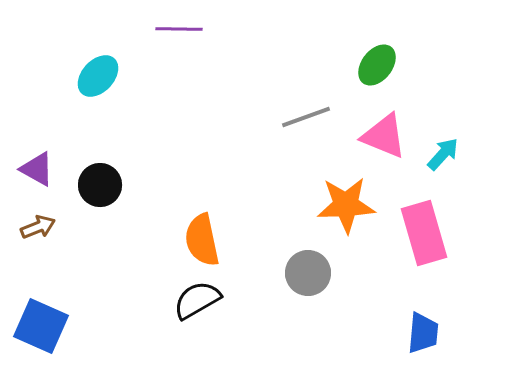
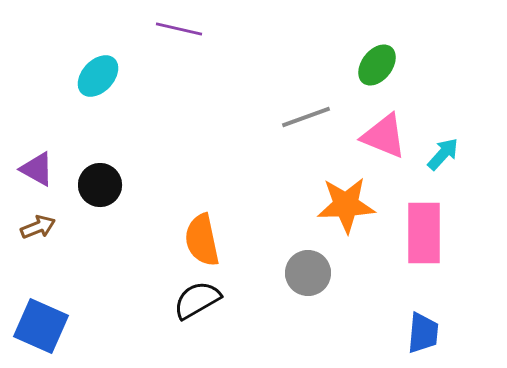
purple line: rotated 12 degrees clockwise
pink rectangle: rotated 16 degrees clockwise
